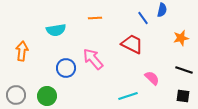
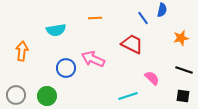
pink arrow: rotated 25 degrees counterclockwise
